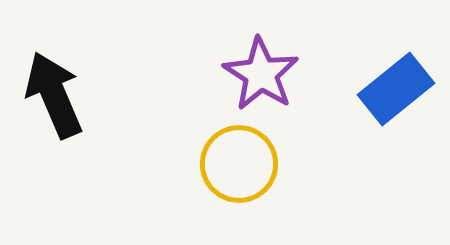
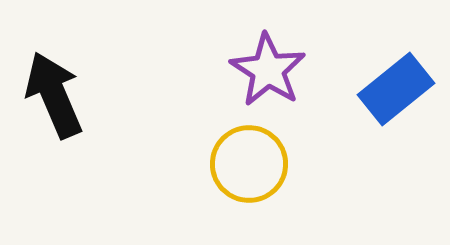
purple star: moved 7 px right, 4 px up
yellow circle: moved 10 px right
